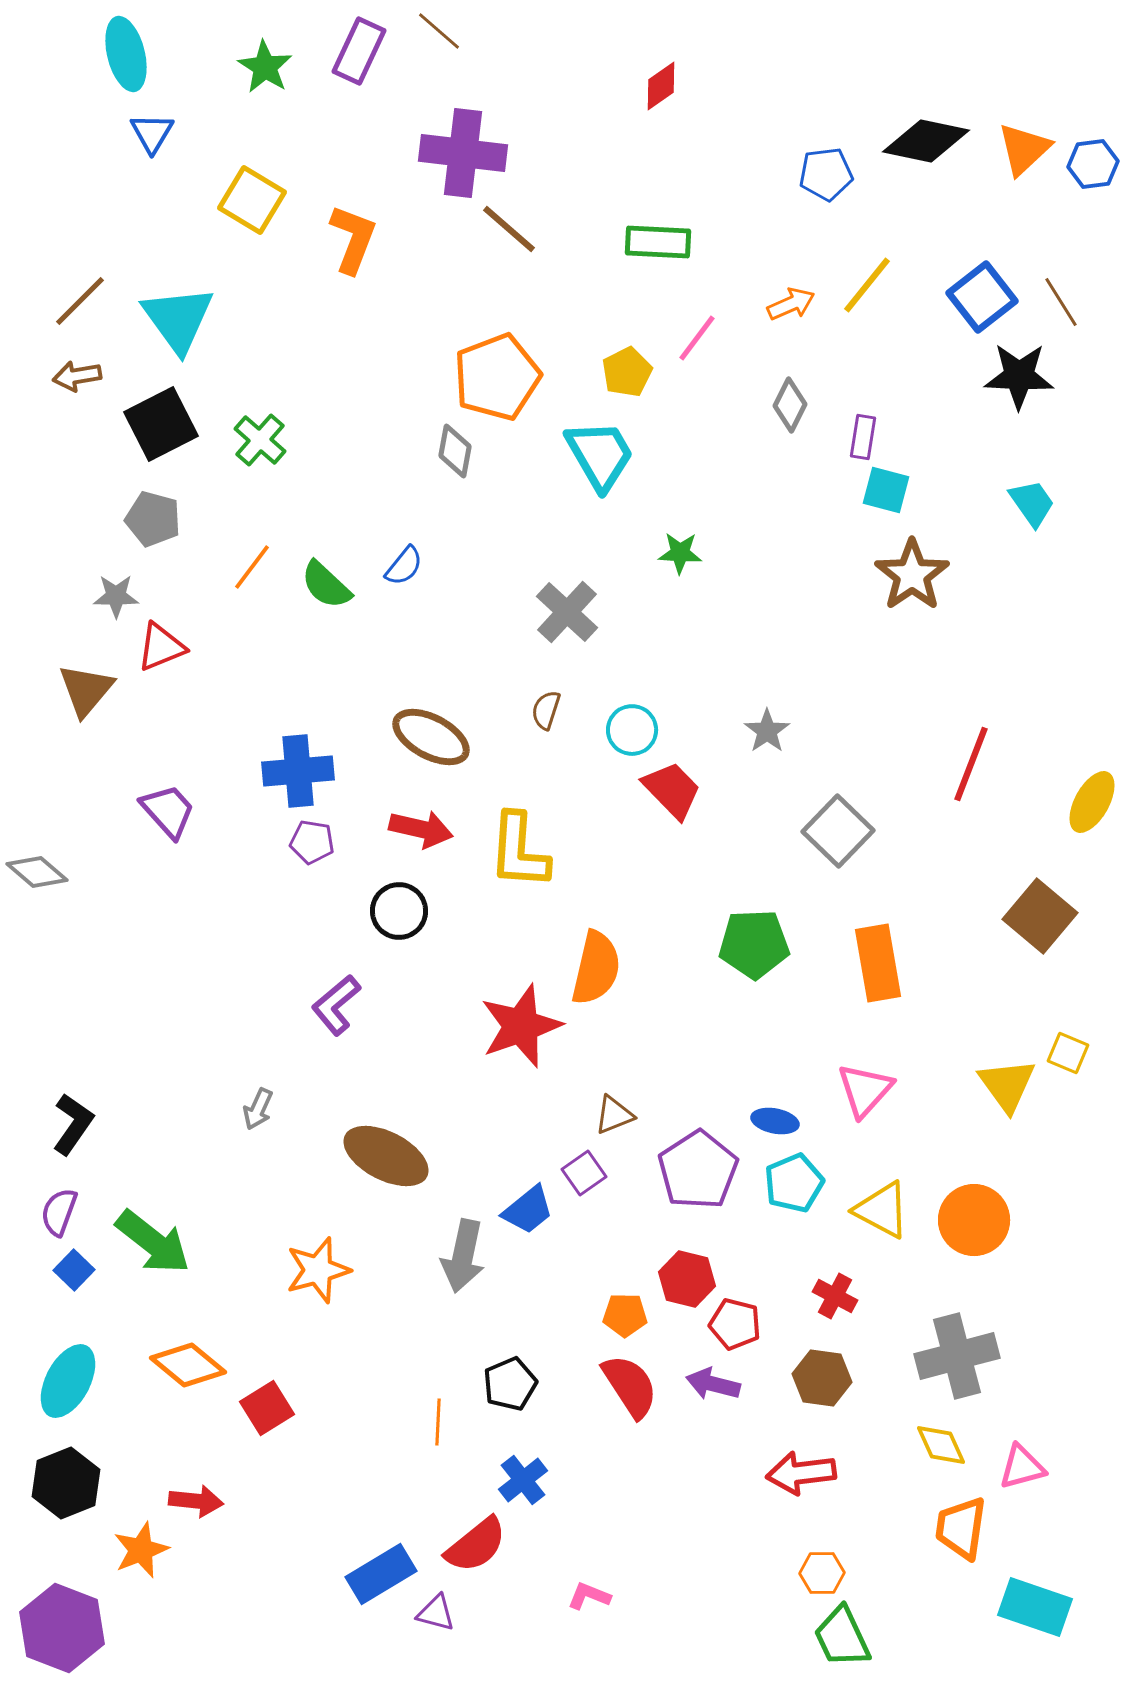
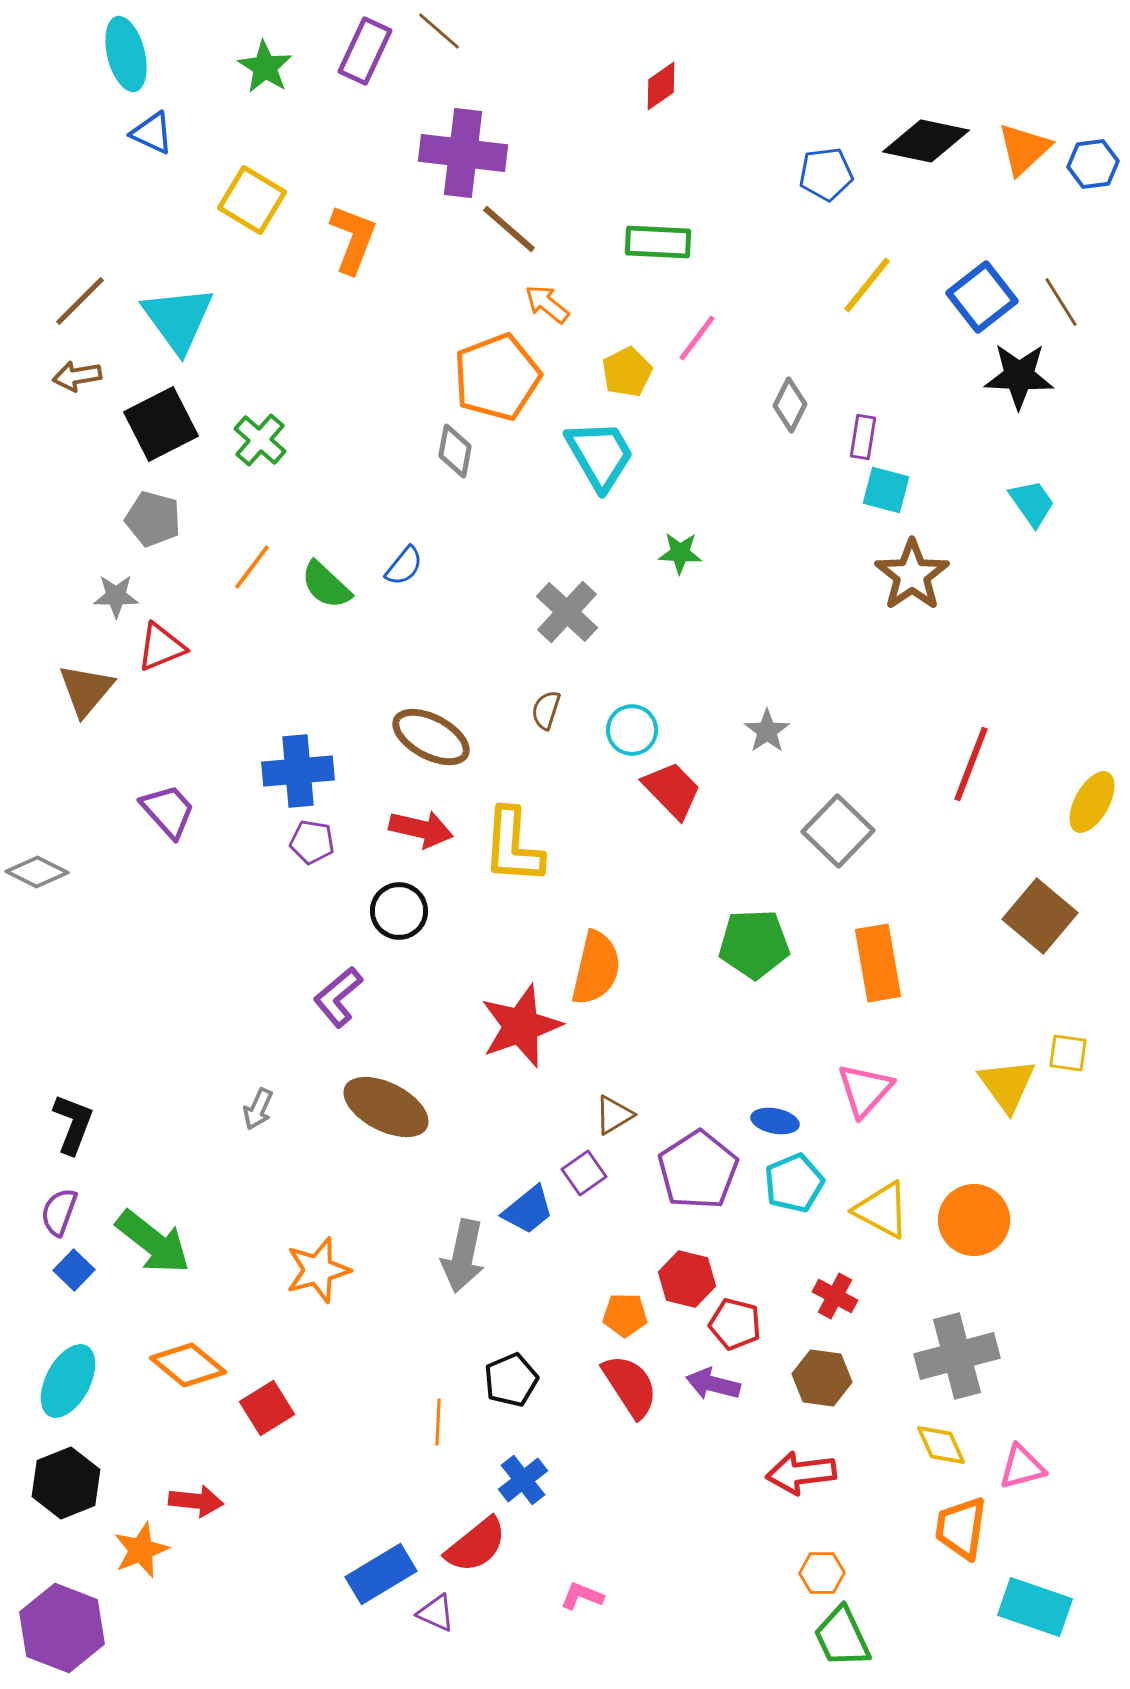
purple rectangle at (359, 51): moved 6 px right
blue triangle at (152, 133): rotated 36 degrees counterclockwise
orange arrow at (791, 304): moved 244 px left; rotated 117 degrees counterclockwise
yellow L-shape at (519, 851): moved 6 px left, 5 px up
gray diamond at (37, 872): rotated 14 degrees counterclockwise
purple L-shape at (336, 1005): moved 2 px right, 8 px up
yellow square at (1068, 1053): rotated 15 degrees counterclockwise
brown triangle at (614, 1115): rotated 9 degrees counterclockwise
black L-shape at (73, 1124): rotated 14 degrees counterclockwise
brown ellipse at (386, 1156): moved 49 px up
black pentagon at (510, 1384): moved 1 px right, 4 px up
pink L-shape at (589, 1596): moved 7 px left
purple triangle at (436, 1613): rotated 9 degrees clockwise
